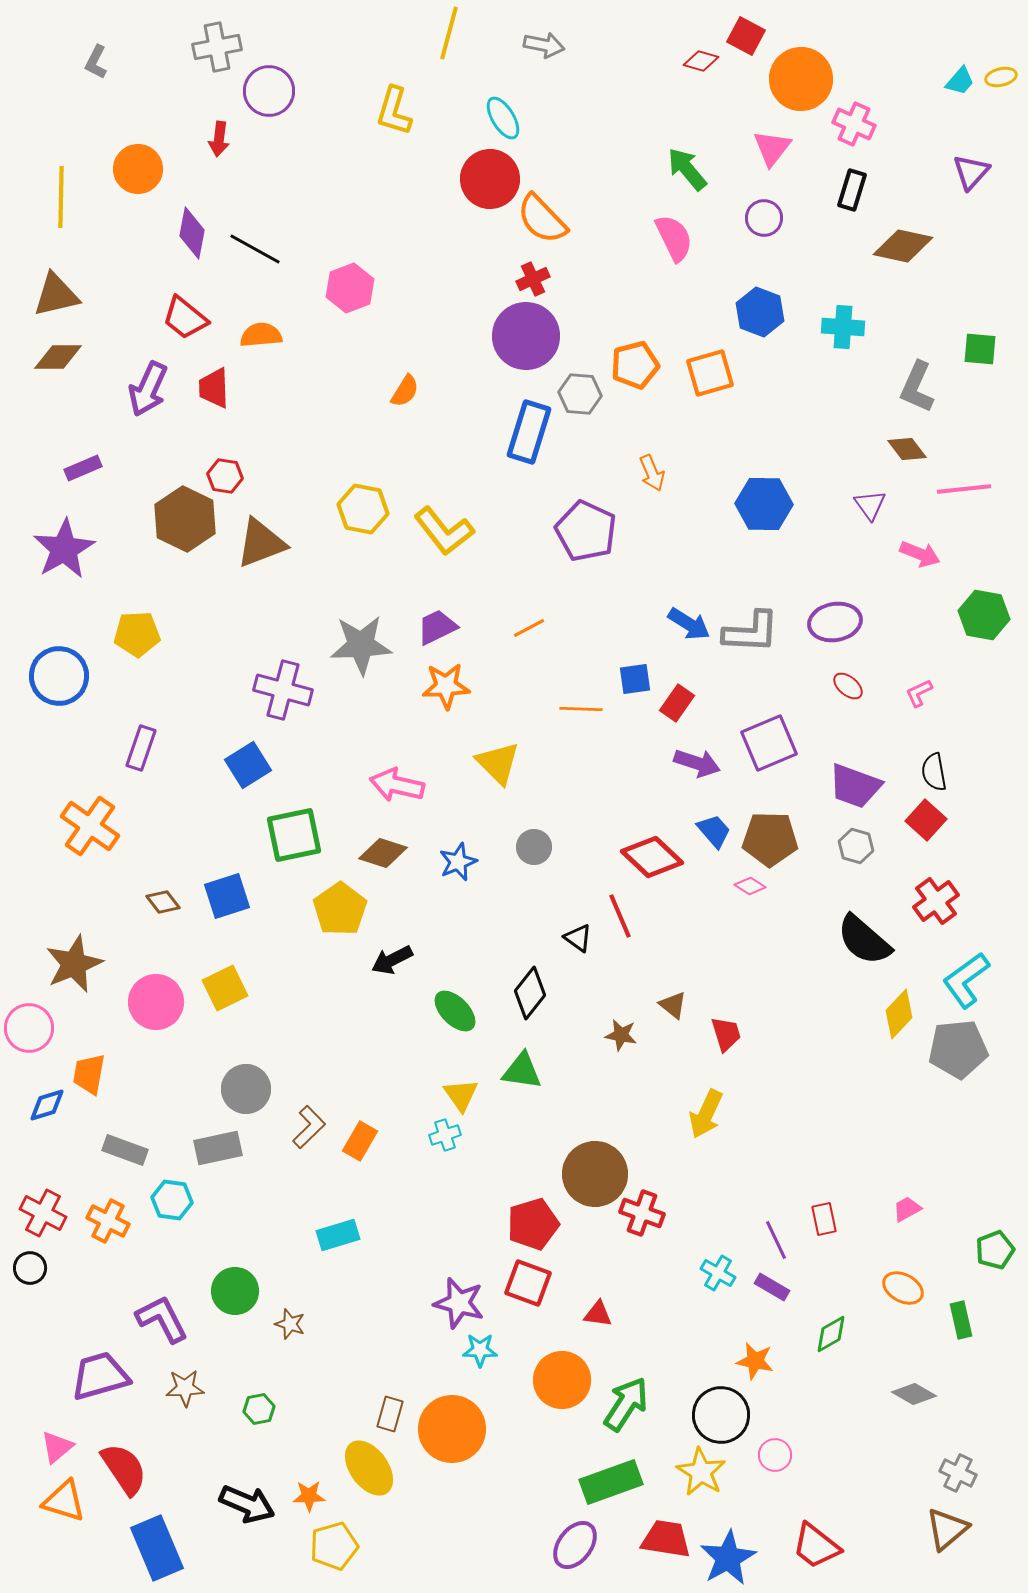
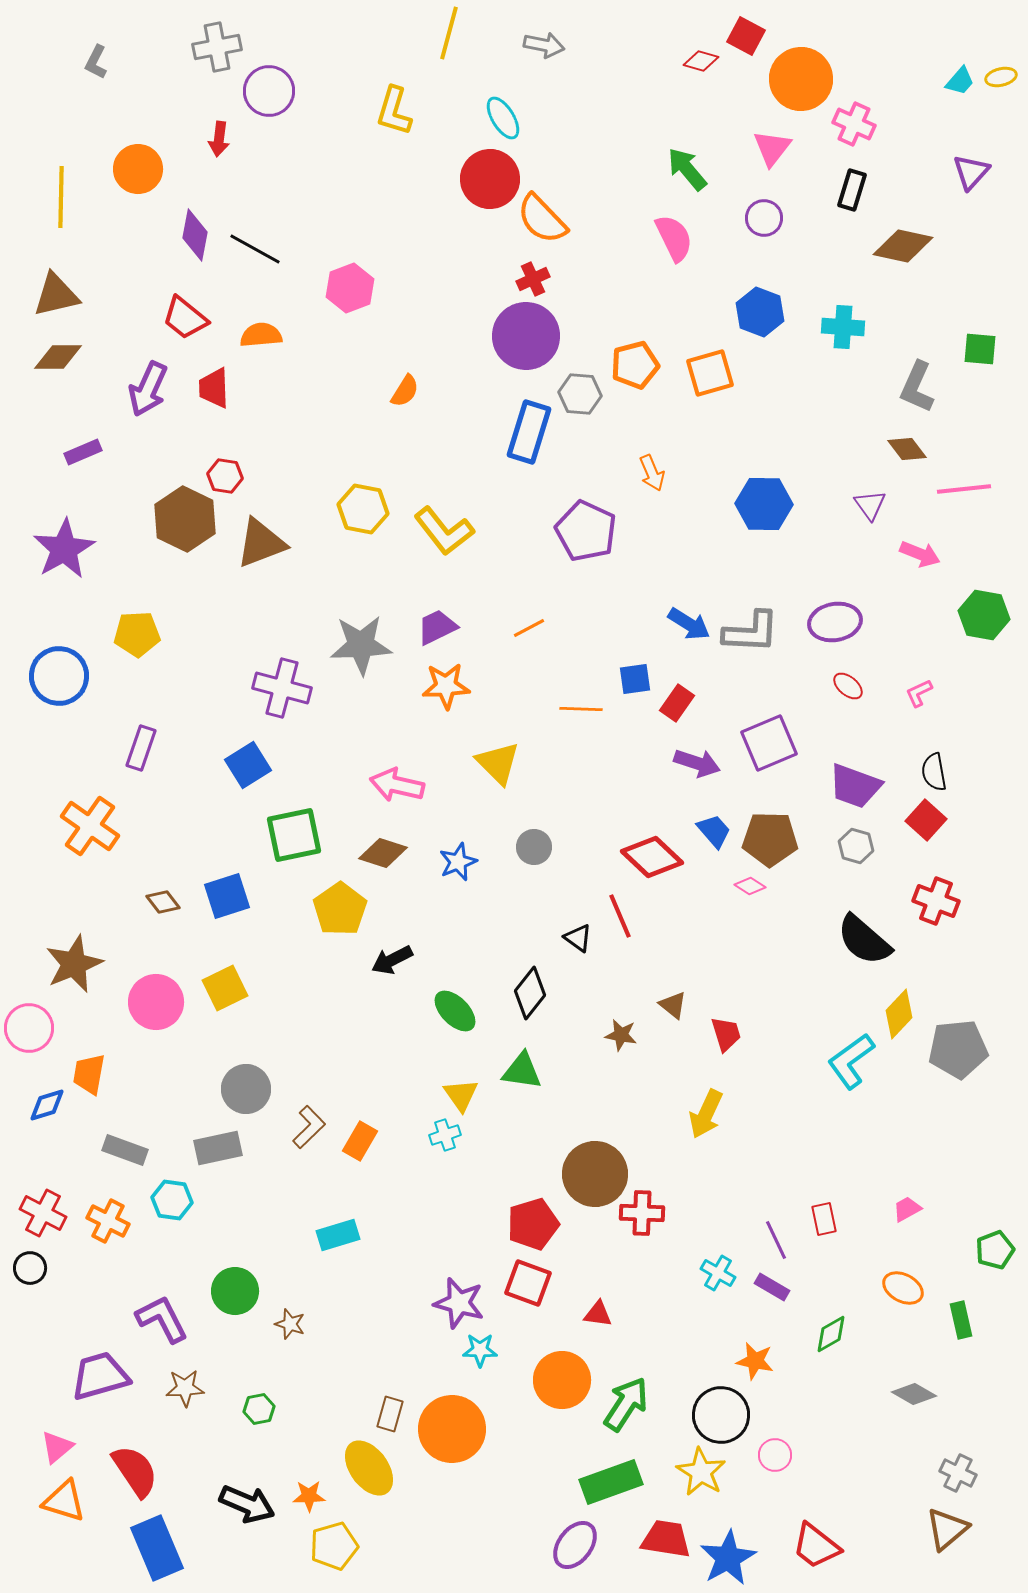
purple diamond at (192, 233): moved 3 px right, 2 px down
purple rectangle at (83, 468): moved 16 px up
purple cross at (283, 690): moved 1 px left, 2 px up
red cross at (936, 901): rotated 33 degrees counterclockwise
cyan L-shape at (966, 980): moved 115 px left, 81 px down
red cross at (642, 1213): rotated 18 degrees counterclockwise
red semicircle at (124, 1469): moved 11 px right, 2 px down
